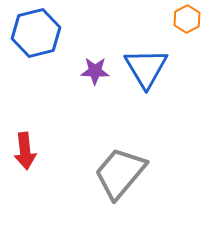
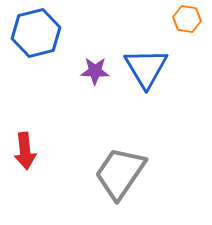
orange hexagon: rotated 24 degrees counterclockwise
gray trapezoid: rotated 6 degrees counterclockwise
